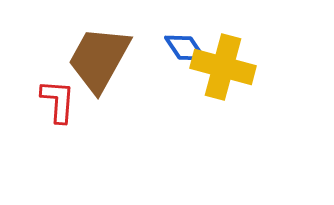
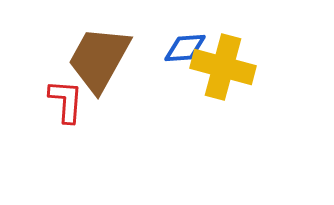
blue diamond: rotated 60 degrees counterclockwise
red L-shape: moved 8 px right
